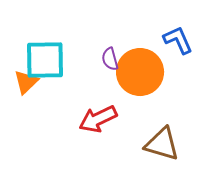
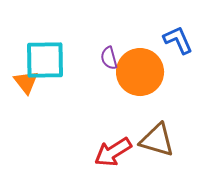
purple semicircle: moved 1 px left, 1 px up
orange triangle: rotated 24 degrees counterclockwise
red arrow: moved 15 px right, 33 px down; rotated 6 degrees counterclockwise
brown triangle: moved 5 px left, 4 px up
